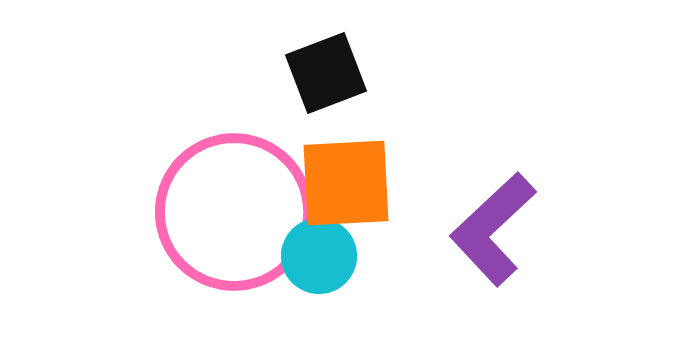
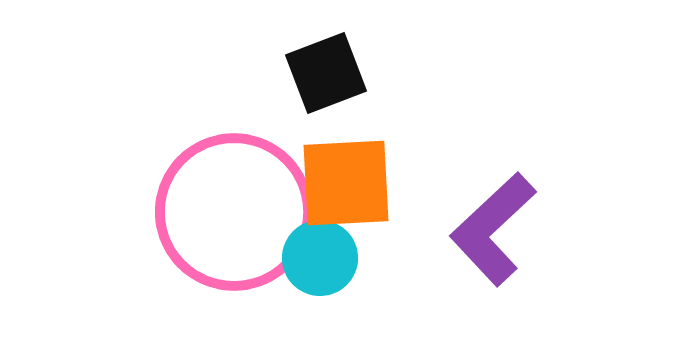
cyan circle: moved 1 px right, 2 px down
